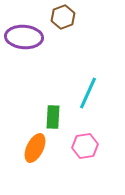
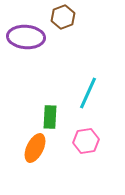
purple ellipse: moved 2 px right
green rectangle: moved 3 px left
pink hexagon: moved 1 px right, 5 px up
